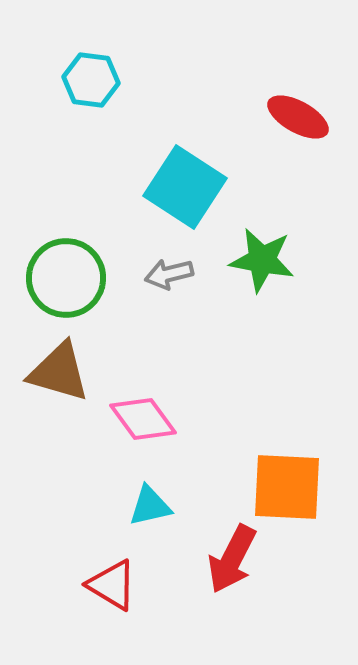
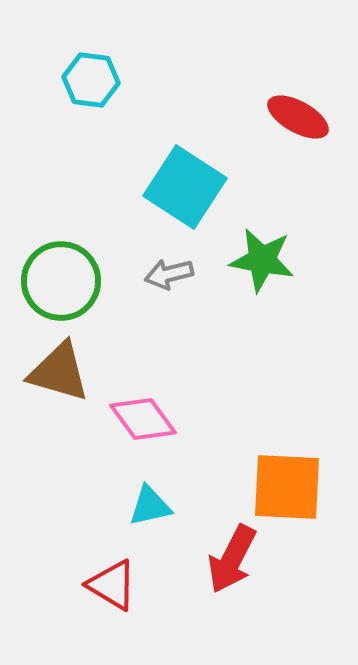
green circle: moved 5 px left, 3 px down
